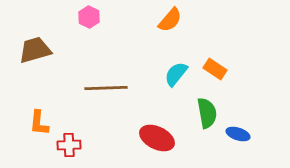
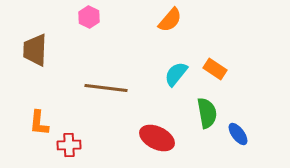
brown trapezoid: rotated 72 degrees counterclockwise
brown line: rotated 9 degrees clockwise
blue ellipse: rotated 35 degrees clockwise
